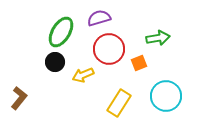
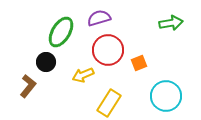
green arrow: moved 13 px right, 15 px up
red circle: moved 1 px left, 1 px down
black circle: moved 9 px left
brown L-shape: moved 9 px right, 12 px up
yellow rectangle: moved 10 px left
